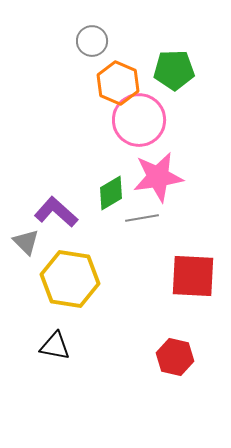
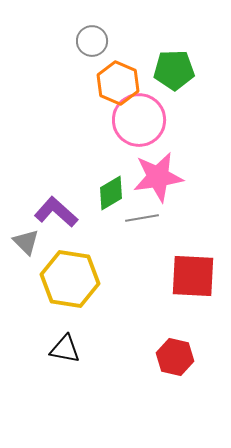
black triangle: moved 10 px right, 3 px down
